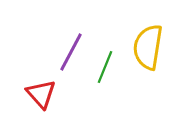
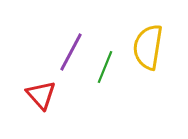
red triangle: moved 1 px down
